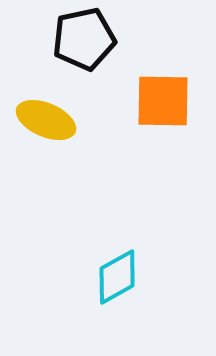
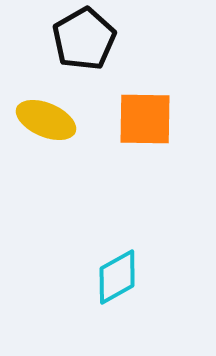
black pentagon: rotated 18 degrees counterclockwise
orange square: moved 18 px left, 18 px down
